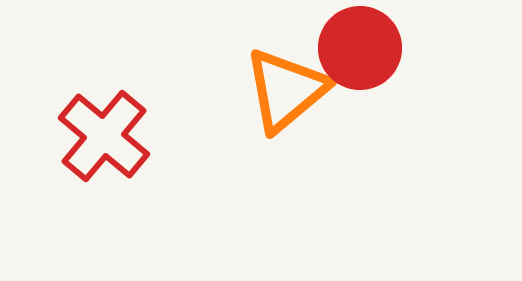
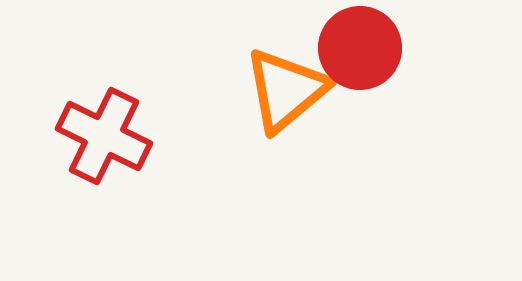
red cross: rotated 14 degrees counterclockwise
